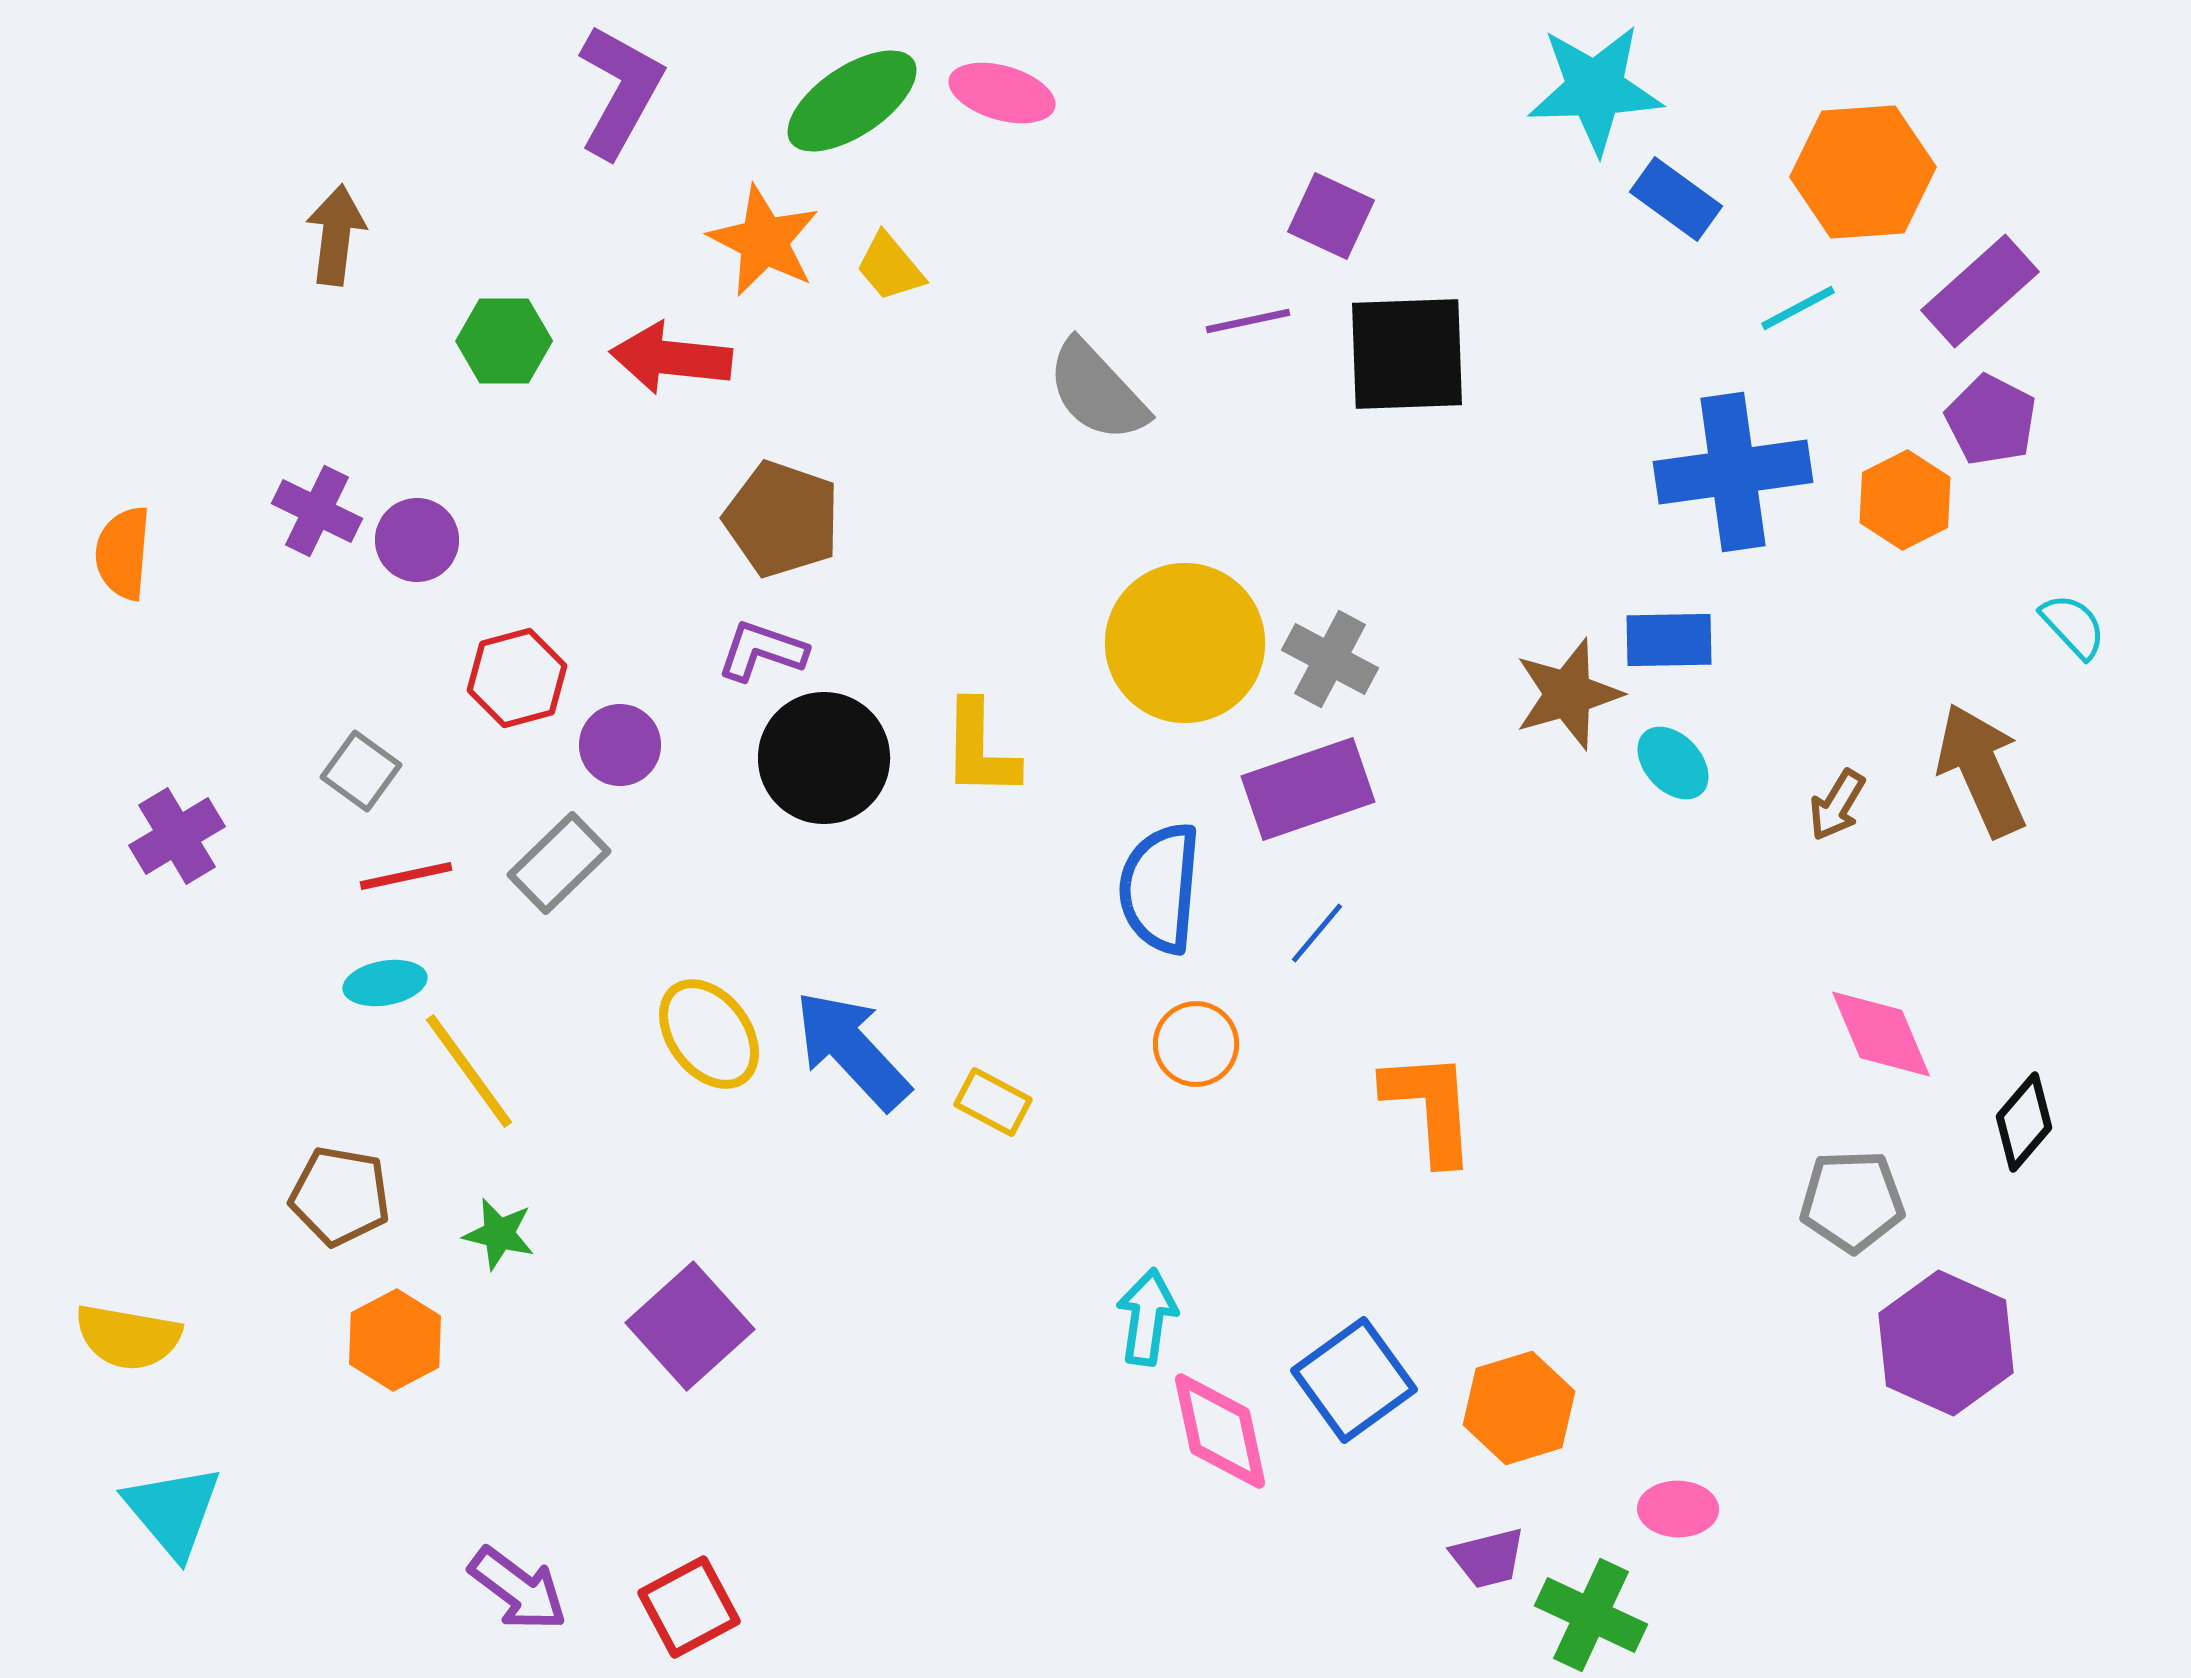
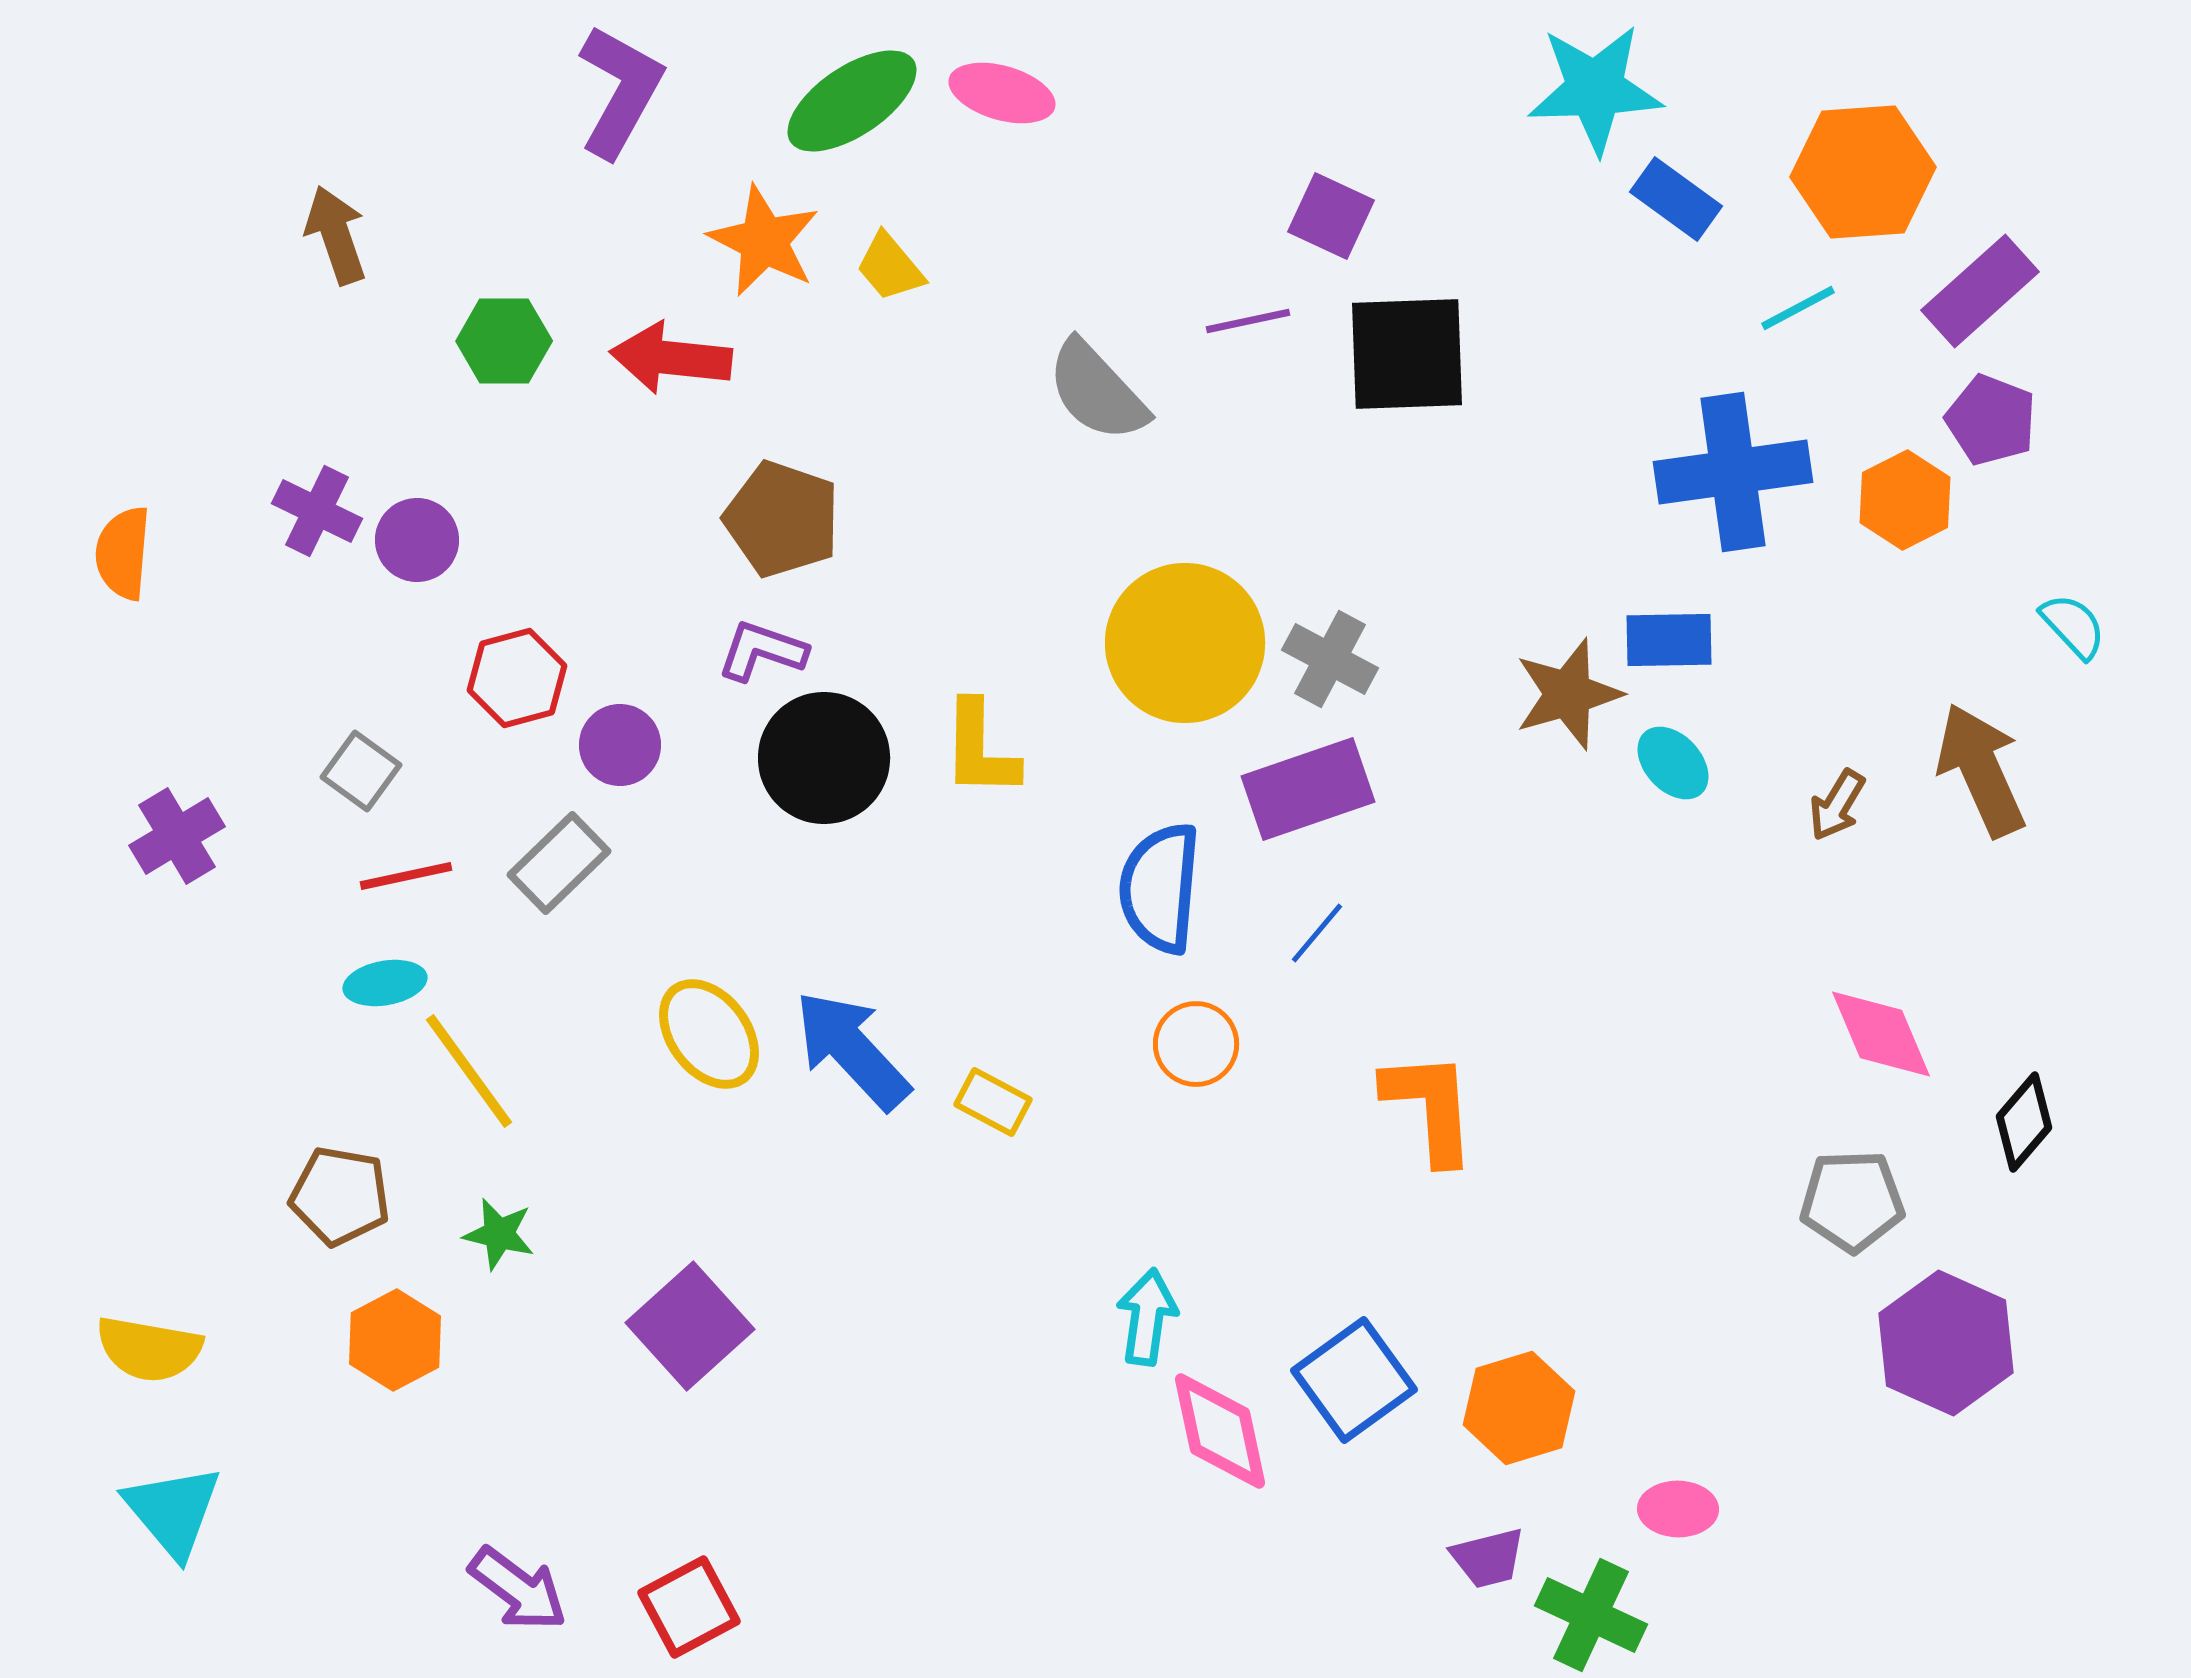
brown arrow at (336, 235): rotated 26 degrees counterclockwise
purple pentagon at (1991, 420): rotated 6 degrees counterclockwise
yellow semicircle at (128, 1337): moved 21 px right, 12 px down
